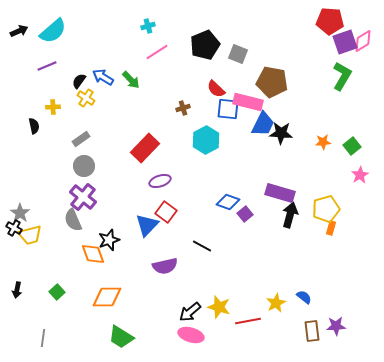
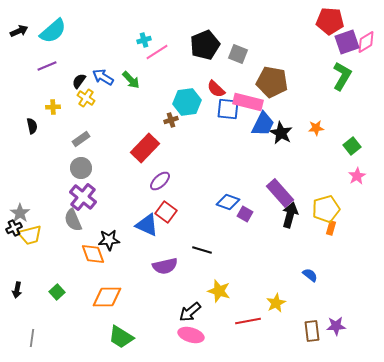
cyan cross at (148, 26): moved 4 px left, 14 px down
pink diamond at (363, 41): moved 3 px right, 1 px down
purple square at (345, 42): moved 2 px right
brown cross at (183, 108): moved 12 px left, 12 px down
black semicircle at (34, 126): moved 2 px left
black star at (281, 133): rotated 25 degrees clockwise
cyan hexagon at (206, 140): moved 19 px left, 38 px up; rotated 20 degrees clockwise
orange star at (323, 142): moved 7 px left, 14 px up
gray circle at (84, 166): moved 3 px left, 2 px down
pink star at (360, 175): moved 3 px left, 1 px down
purple ellipse at (160, 181): rotated 25 degrees counterclockwise
purple rectangle at (280, 193): rotated 32 degrees clockwise
purple square at (245, 214): rotated 21 degrees counterclockwise
blue triangle at (147, 225): rotated 50 degrees counterclockwise
black cross at (14, 228): rotated 35 degrees clockwise
black star at (109, 240): rotated 15 degrees clockwise
black line at (202, 246): moved 4 px down; rotated 12 degrees counterclockwise
blue semicircle at (304, 297): moved 6 px right, 22 px up
yellow star at (219, 307): moved 16 px up
gray line at (43, 338): moved 11 px left
